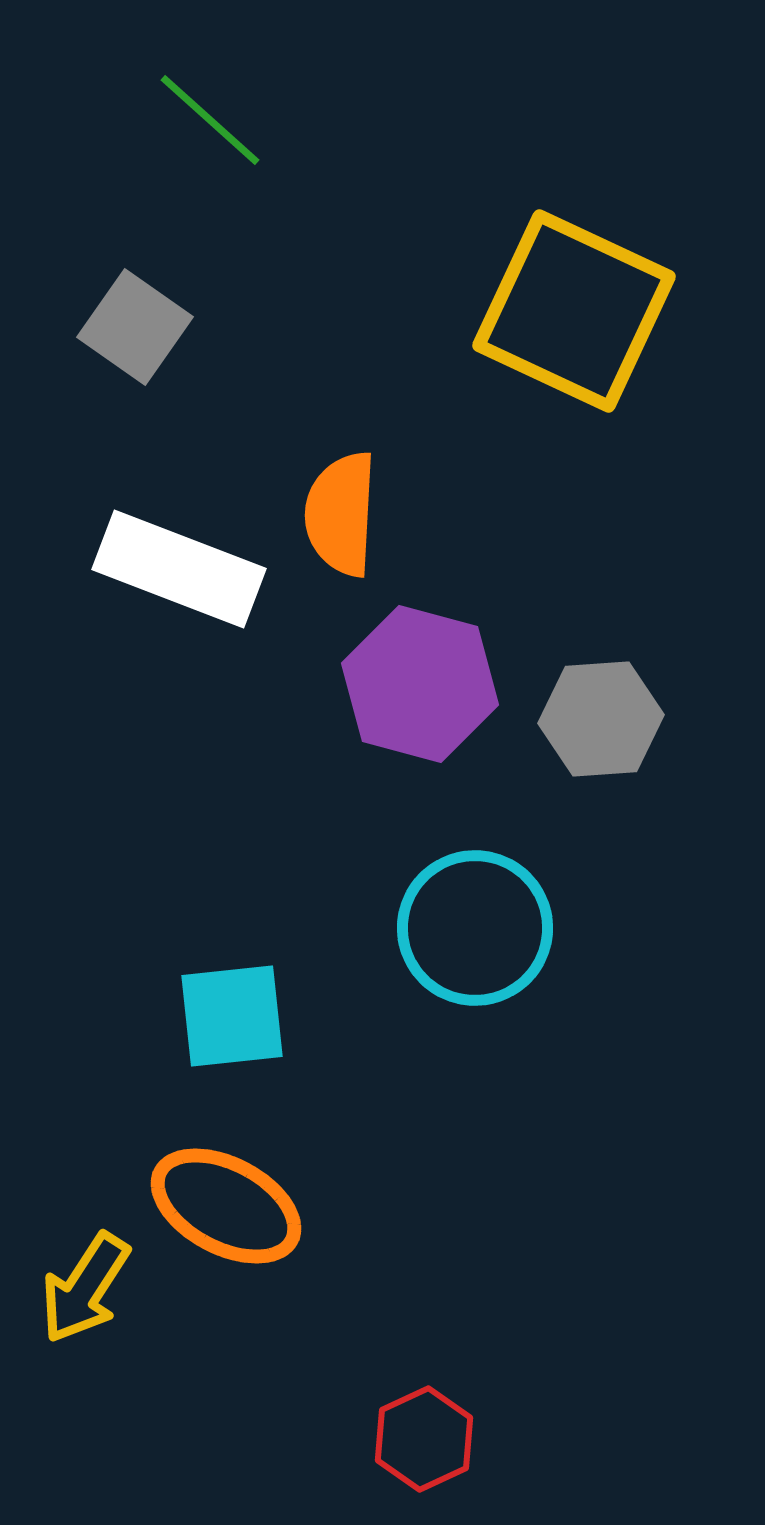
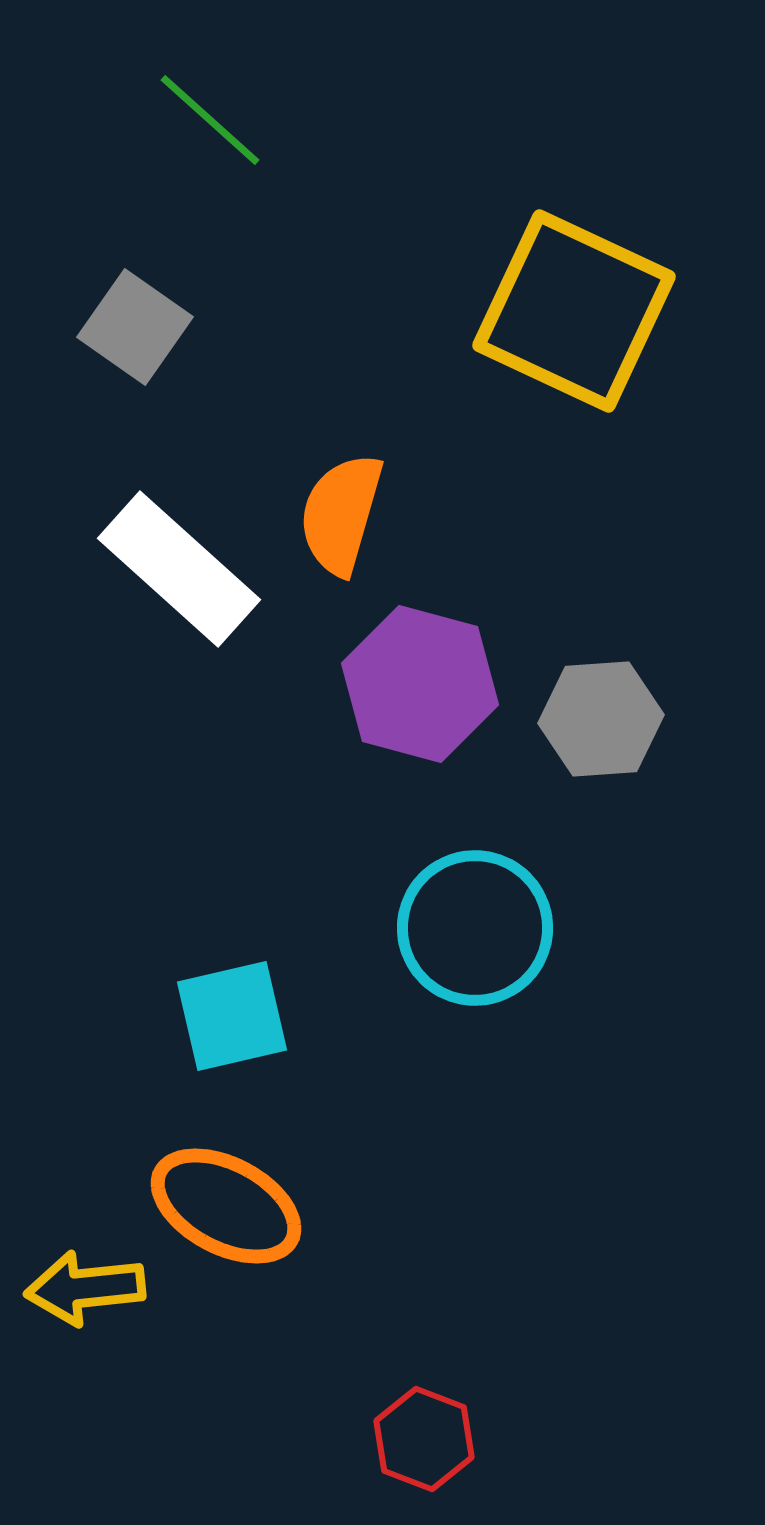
orange semicircle: rotated 13 degrees clockwise
white rectangle: rotated 21 degrees clockwise
cyan square: rotated 7 degrees counterclockwise
yellow arrow: rotated 51 degrees clockwise
red hexagon: rotated 14 degrees counterclockwise
